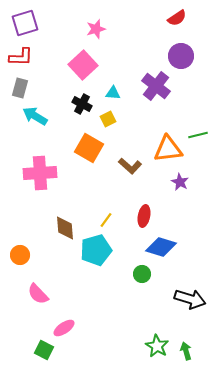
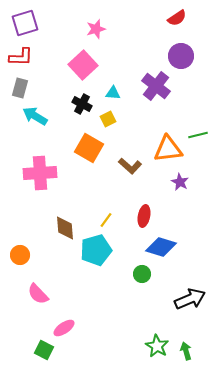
black arrow: rotated 40 degrees counterclockwise
